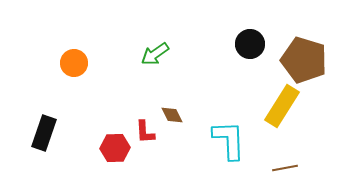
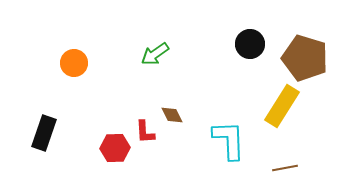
brown pentagon: moved 1 px right, 2 px up
